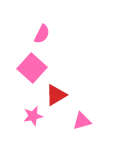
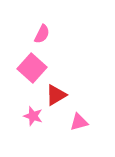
pink star: rotated 30 degrees clockwise
pink triangle: moved 3 px left, 1 px down
